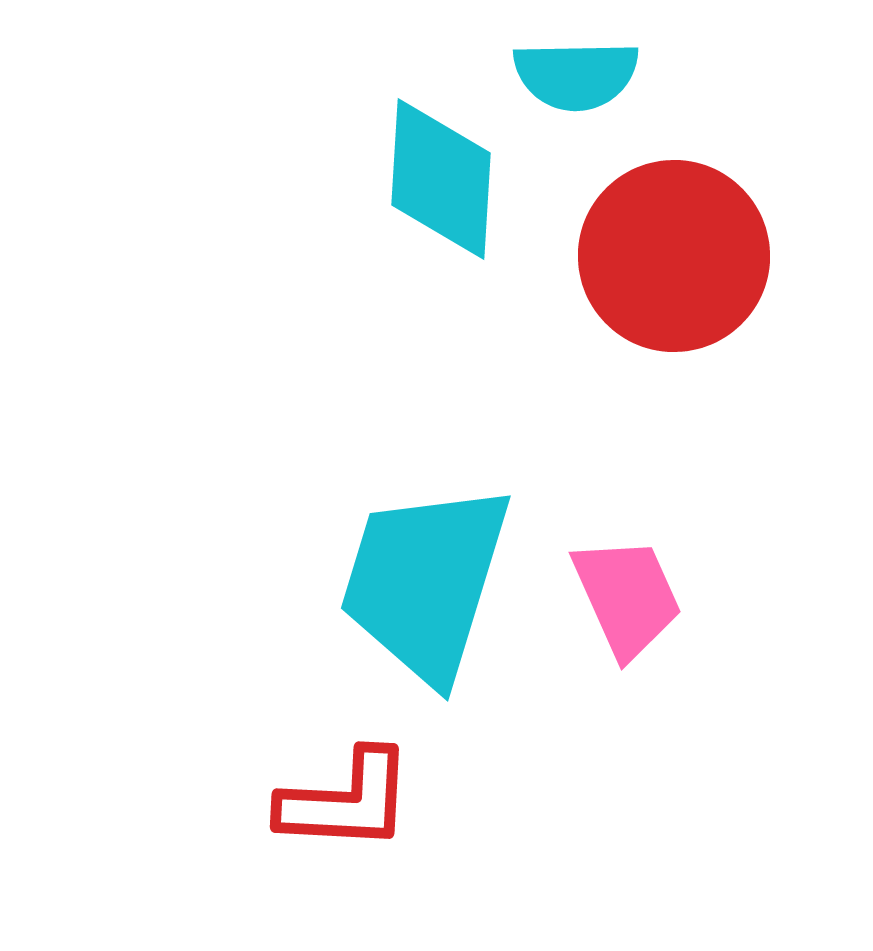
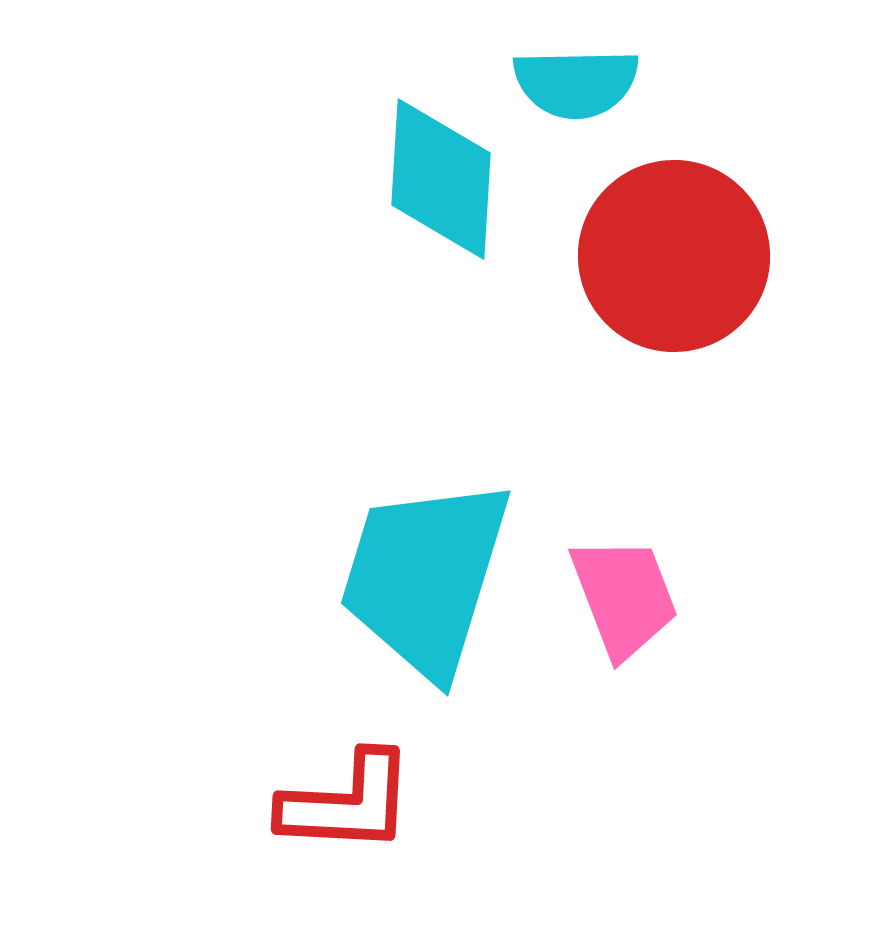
cyan semicircle: moved 8 px down
cyan trapezoid: moved 5 px up
pink trapezoid: moved 3 px left; rotated 3 degrees clockwise
red L-shape: moved 1 px right, 2 px down
